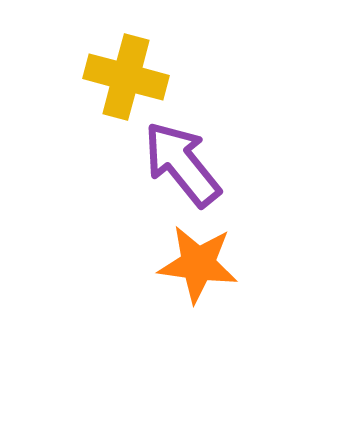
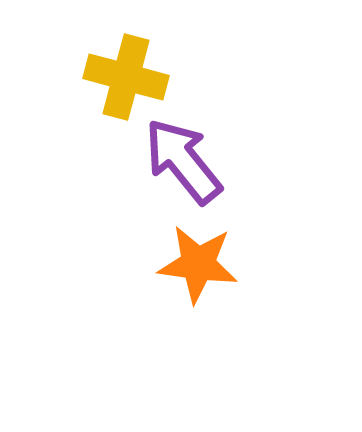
purple arrow: moved 1 px right, 3 px up
